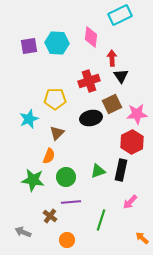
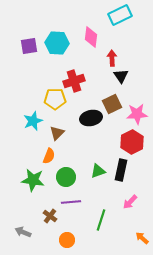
red cross: moved 15 px left
cyan star: moved 4 px right, 2 px down
